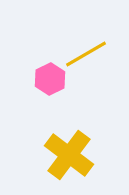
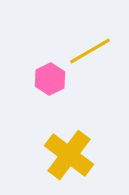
yellow line: moved 4 px right, 3 px up
